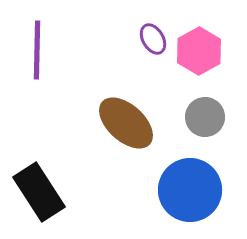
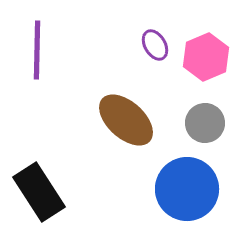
purple ellipse: moved 2 px right, 6 px down
pink hexagon: moved 7 px right, 6 px down; rotated 6 degrees clockwise
gray circle: moved 6 px down
brown ellipse: moved 3 px up
blue circle: moved 3 px left, 1 px up
